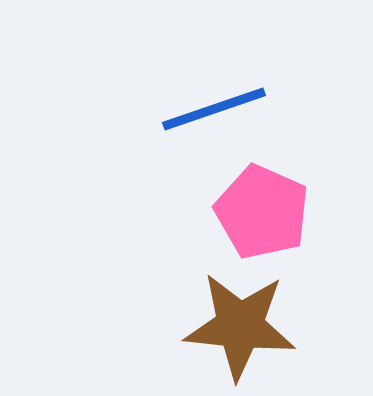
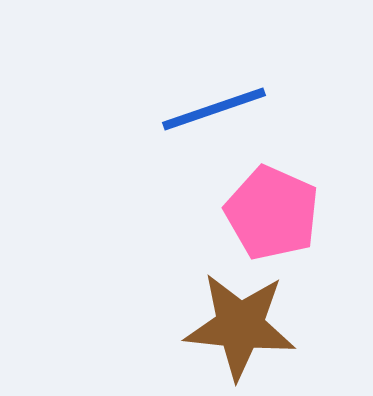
pink pentagon: moved 10 px right, 1 px down
